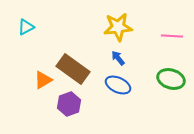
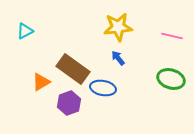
cyan triangle: moved 1 px left, 4 px down
pink line: rotated 10 degrees clockwise
orange triangle: moved 2 px left, 2 px down
blue ellipse: moved 15 px left, 3 px down; rotated 15 degrees counterclockwise
purple hexagon: moved 1 px up
